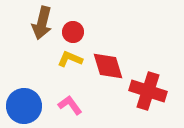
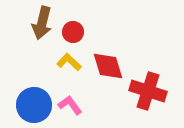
yellow L-shape: moved 1 px left, 3 px down; rotated 20 degrees clockwise
blue circle: moved 10 px right, 1 px up
